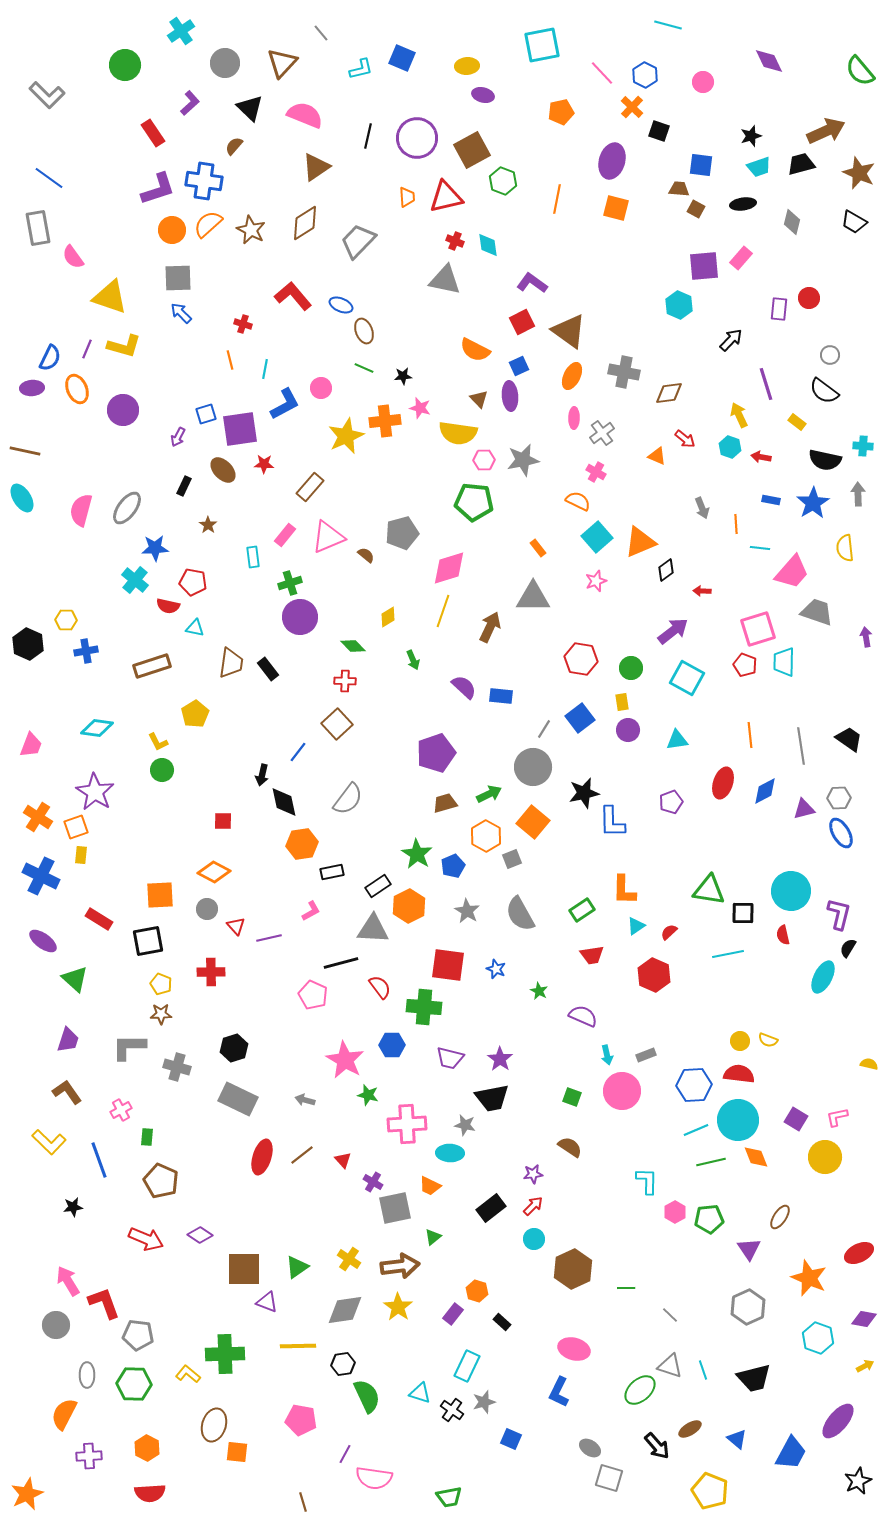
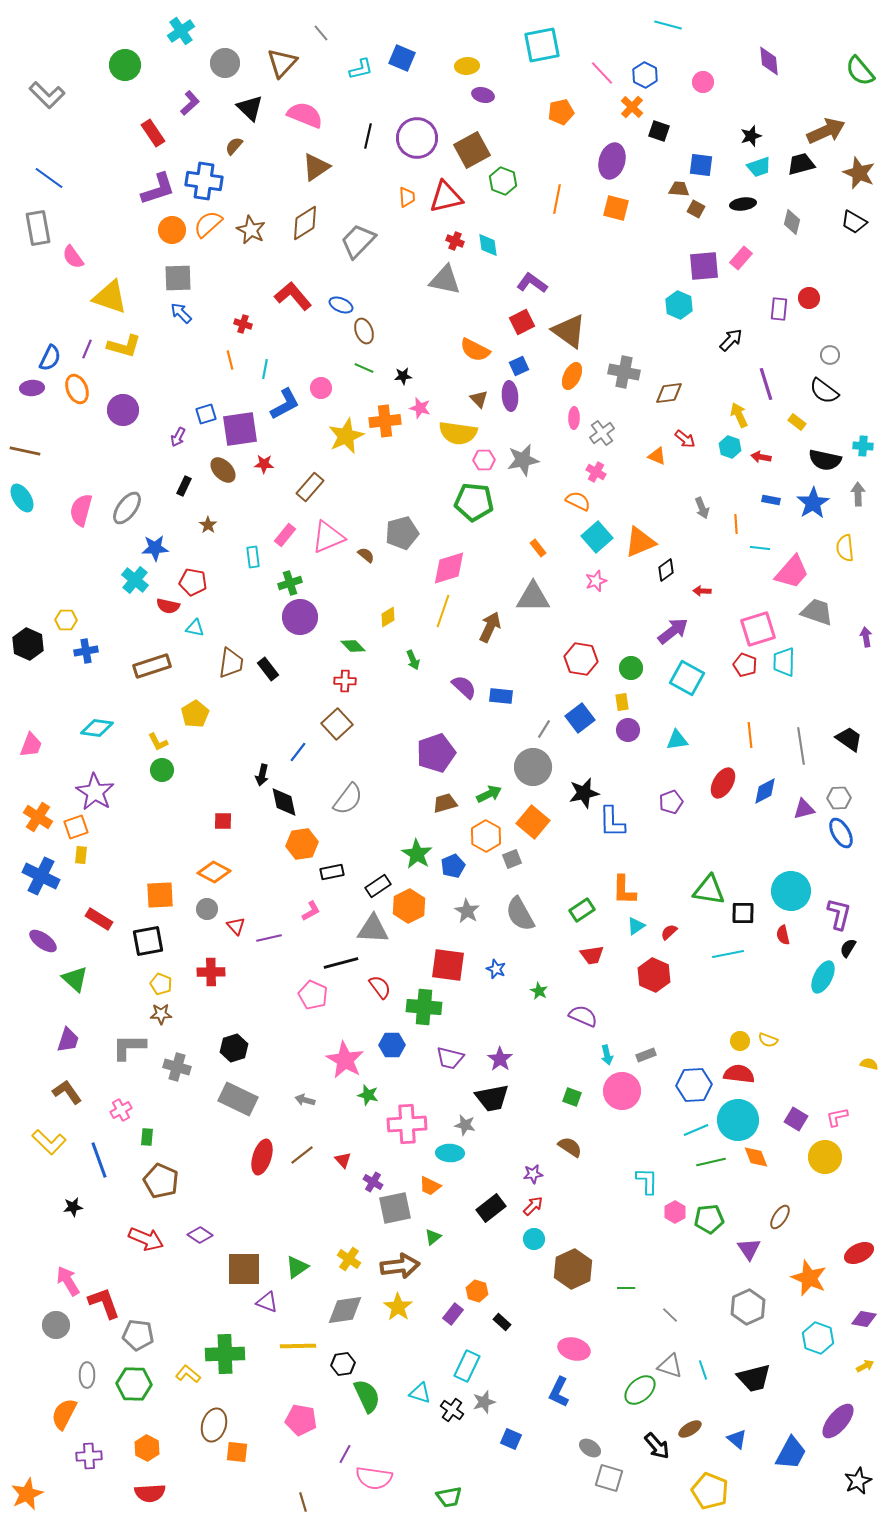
purple diamond at (769, 61): rotated 20 degrees clockwise
red ellipse at (723, 783): rotated 12 degrees clockwise
